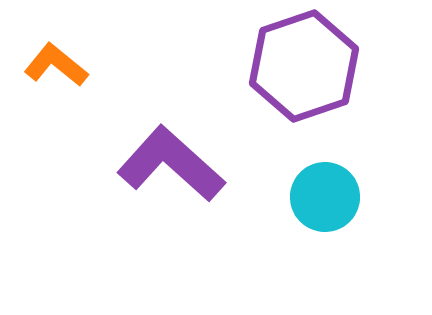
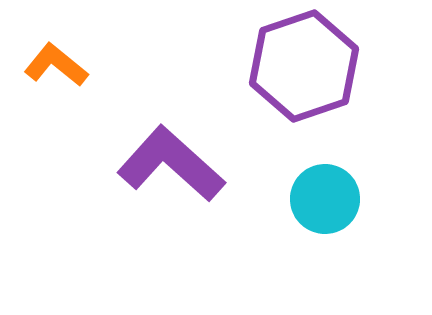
cyan circle: moved 2 px down
